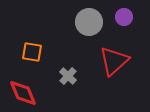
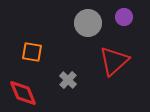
gray circle: moved 1 px left, 1 px down
gray cross: moved 4 px down
